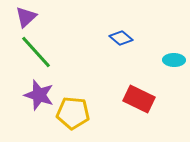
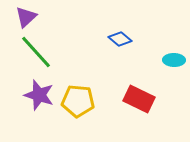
blue diamond: moved 1 px left, 1 px down
yellow pentagon: moved 5 px right, 12 px up
